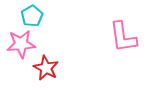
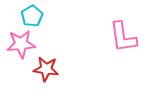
red star: moved 1 px down; rotated 20 degrees counterclockwise
